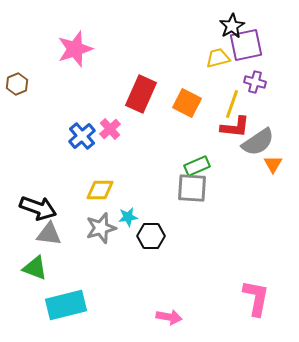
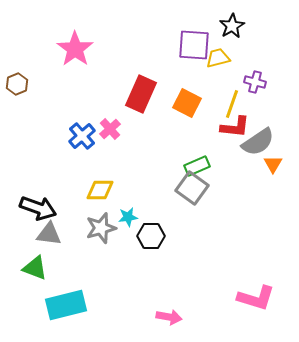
purple square: moved 52 px left; rotated 16 degrees clockwise
pink star: rotated 18 degrees counterclockwise
gray square: rotated 32 degrees clockwise
pink L-shape: rotated 96 degrees clockwise
